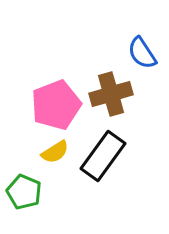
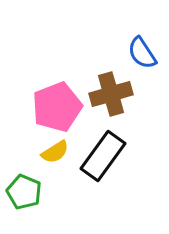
pink pentagon: moved 1 px right, 2 px down
